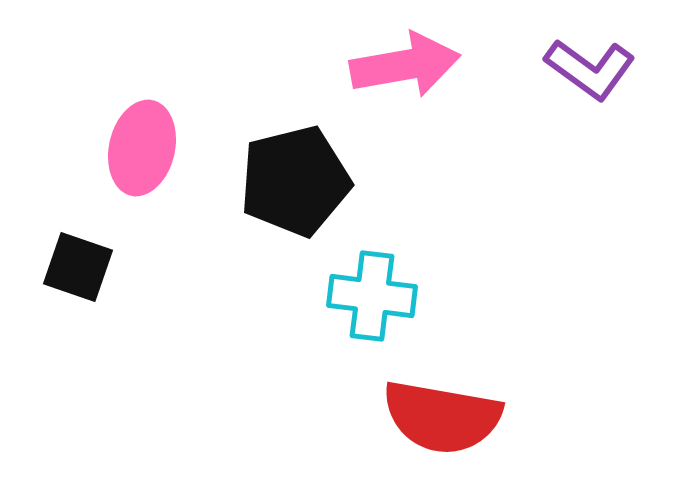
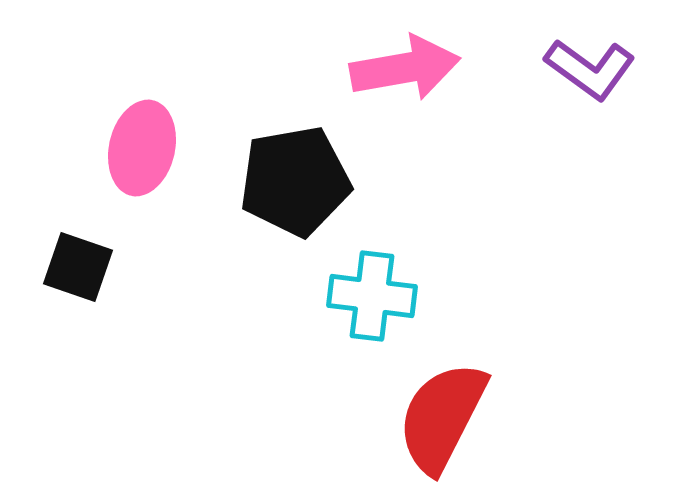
pink arrow: moved 3 px down
black pentagon: rotated 4 degrees clockwise
red semicircle: rotated 107 degrees clockwise
